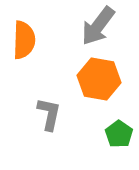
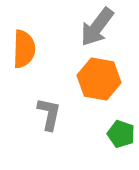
gray arrow: moved 1 px left, 1 px down
orange semicircle: moved 9 px down
green pentagon: moved 2 px right; rotated 16 degrees counterclockwise
